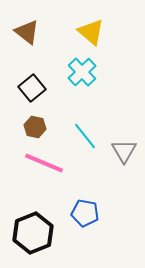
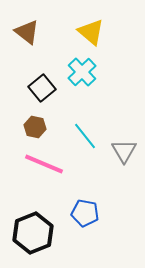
black square: moved 10 px right
pink line: moved 1 px down
